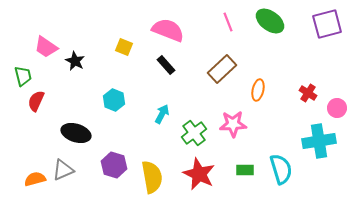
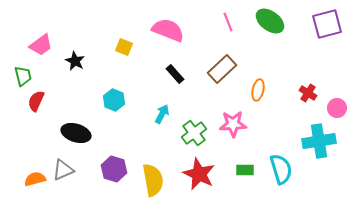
pink trapezoid: moved 5 px left, 2 px up; rotated 70 degrees counterclockwise
black rectangle: moved 9 px right, 9 px down
purple hexagon: moved 4 px down
yellow semicircle: moved 1 px right, 3 px down
